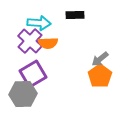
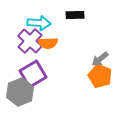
orange pentagon: rotated 15 degrees counterclockwise
gray hexagon: moved 3 px left, 2 px up; rotated 20 degrees counterclockwise
